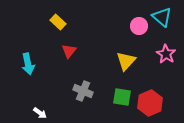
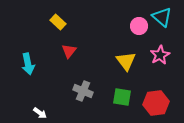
pink star: moved 6 px left, 1 px down; rotated 12 degrees clockwise
yellow triangle: rotated 20 degrees counterclockwise
red hexagon: moved 6 px right; rotated 15 degrees clockwise
